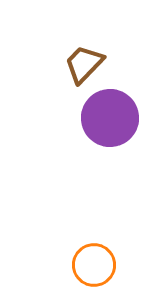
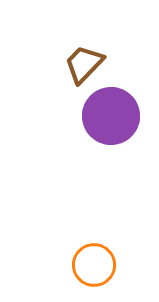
purple circle: moved 1 px right, 2 px up
